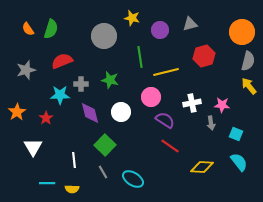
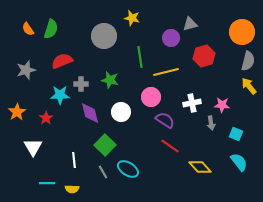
purple circle: moved 11 px right, 8 px down
yellow diamond: moved 2 px left; rotated 45 degrees clockwise
cyan ellipse: moved 5 px left, 10 px up
